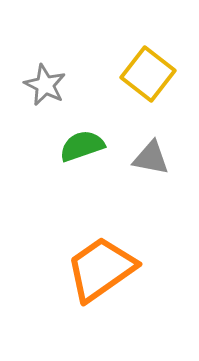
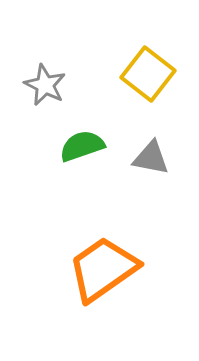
orange trapezoid: moved 2 px right
